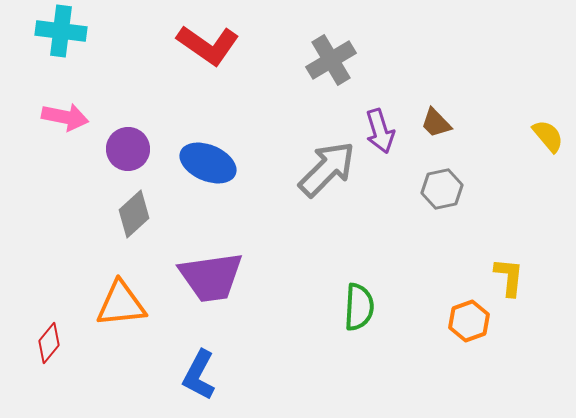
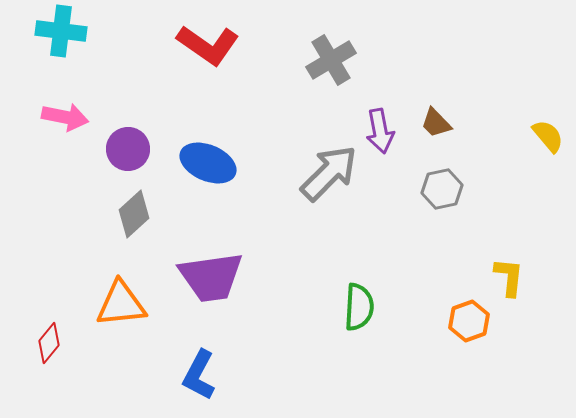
purple arrow: rotated 6 degrees clockwise
gray arrow: moved 2 px right, 4 px down
